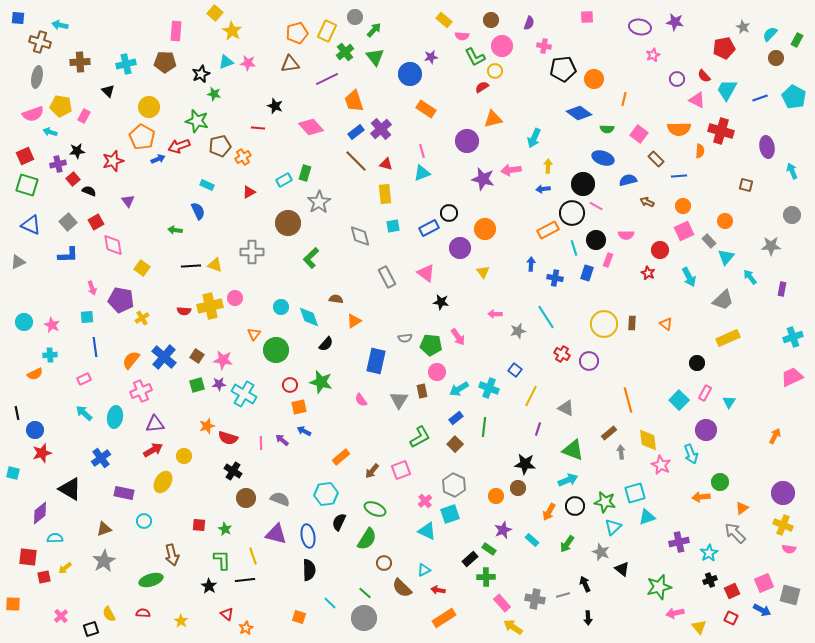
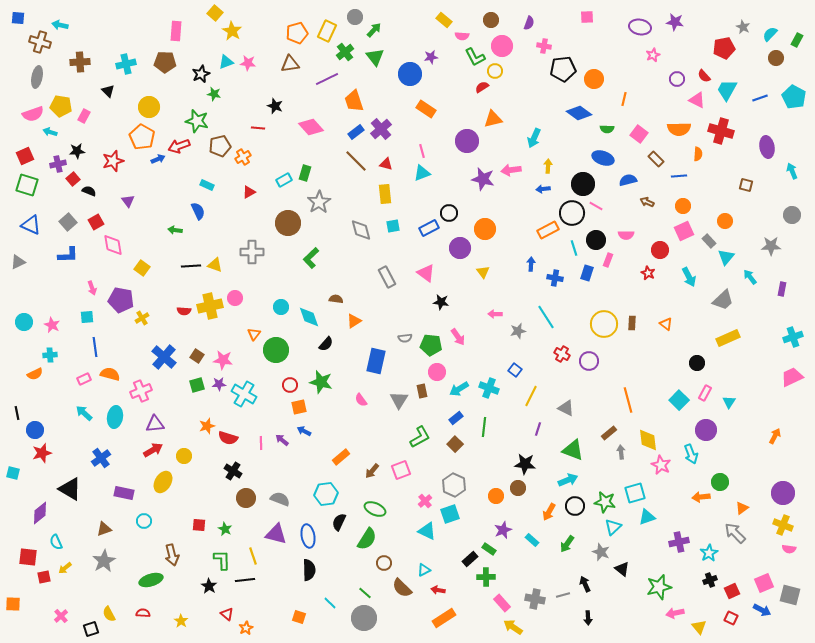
orange semicircle at (700, 151): moved 2 px left, 3 px down
gray diamond at (360, 236): moved 1 px right, 6 px up
orange semicircle at (131, 360): moved 21 px left, 14 px down; rotated 66 degrees clockwise
cyan semicircle at (55, 538): moved 1 px right, 4 px down; rotated 112 degrees counterclockwise
